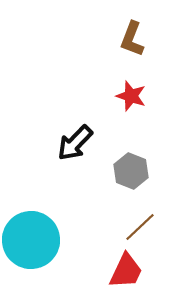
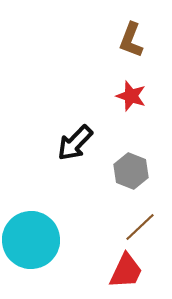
brown L-shape: moved 1 px left, 1 px down
